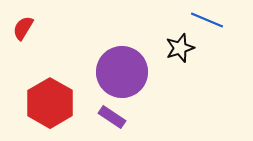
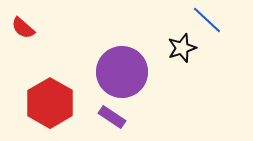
blue line: rotated 20 degrees clockwise
red semicircle: rotated 80 degrees counterclockwise
black star: moved 2 px right
